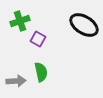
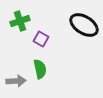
purple square: moved 3 px right
green semicircle: moved 1 px left, 3 px up
